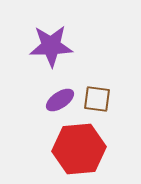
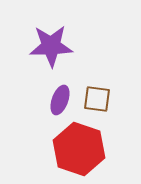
purple ellipse: rotated 36 degrees counterclockwise
red hexagon: rotated 24 degrees clockwise
